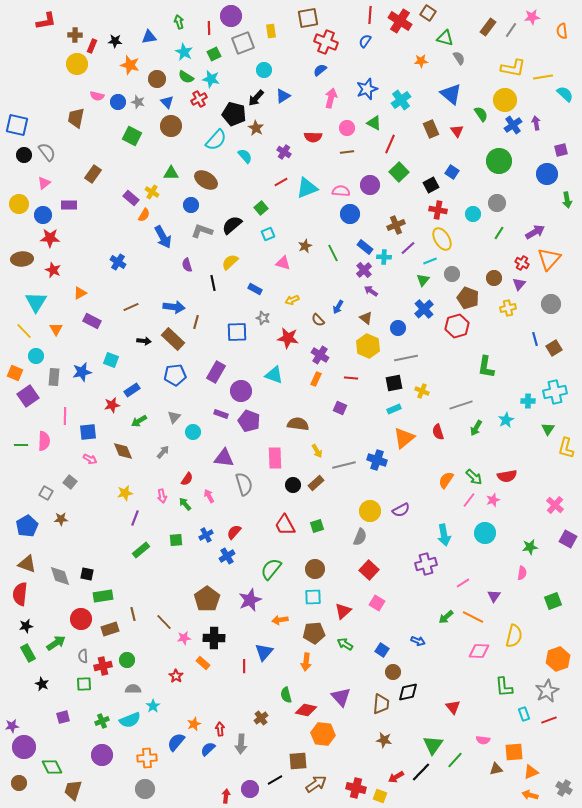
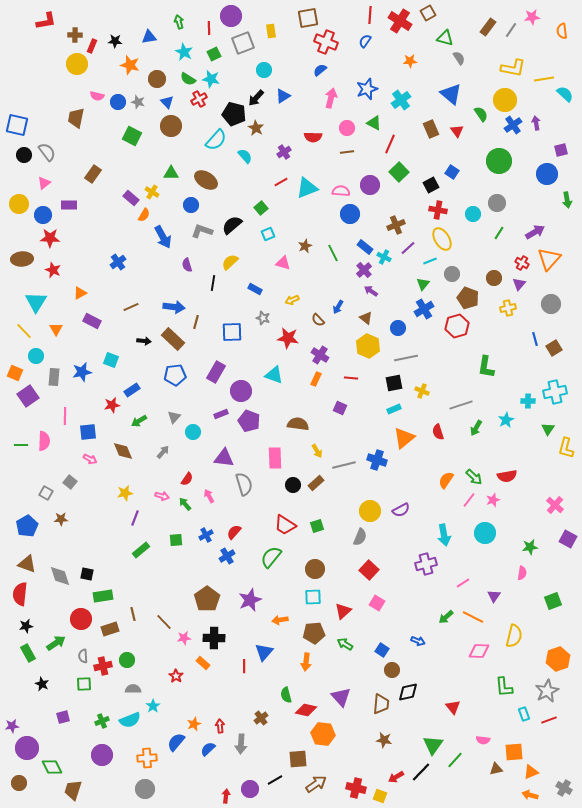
brown square at (428, 13): rotated 28 degrees clockwise
orange star at (421, 61): moved 11 px left
green semicircle at (186, 77): moved 2 px right, 2 px down
yellow line at (543, 77): moved 1 px right, 2 px down
purple cross at (284, 152): rotated 24 degrees clockwise
cyan cross at (384, 257): rotated 24 degrees clockwise
blue cross at (118, 262): rotated 21 degrees clockwise
green triangle at (423, 280): moved 4 px down
black line at (213, 283): rotated 21 degrees clockwise
blue cross at (424, 309): rotated 12 degrees clockwise
blue square at (237, 332): moved 5 px left
purple rectangle at (221, 414): rotated 40 degrees counterclockwise
pink arrow at (162, 496): rotated 64 degrees counterclockwise
red trapezoid at (285, 525): rotated 30 degrees counterclockwise
green semicircle at (271, 569): moved 12 px up
brown circle at (393, 672): moved 1 px left, 2 px up
red arrow at (220, 729): moved 3 px up
purple circle at (24, 747): moved 3 px right, 1 px down
brown square at (298, 761): moved 2 px up
